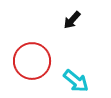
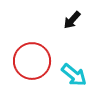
cyan arrow: moved 2 px left, 6 px up
